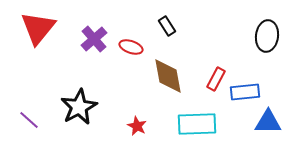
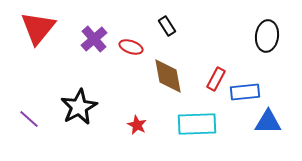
purple line: moved 1 px up
red star: moved 1 px up
